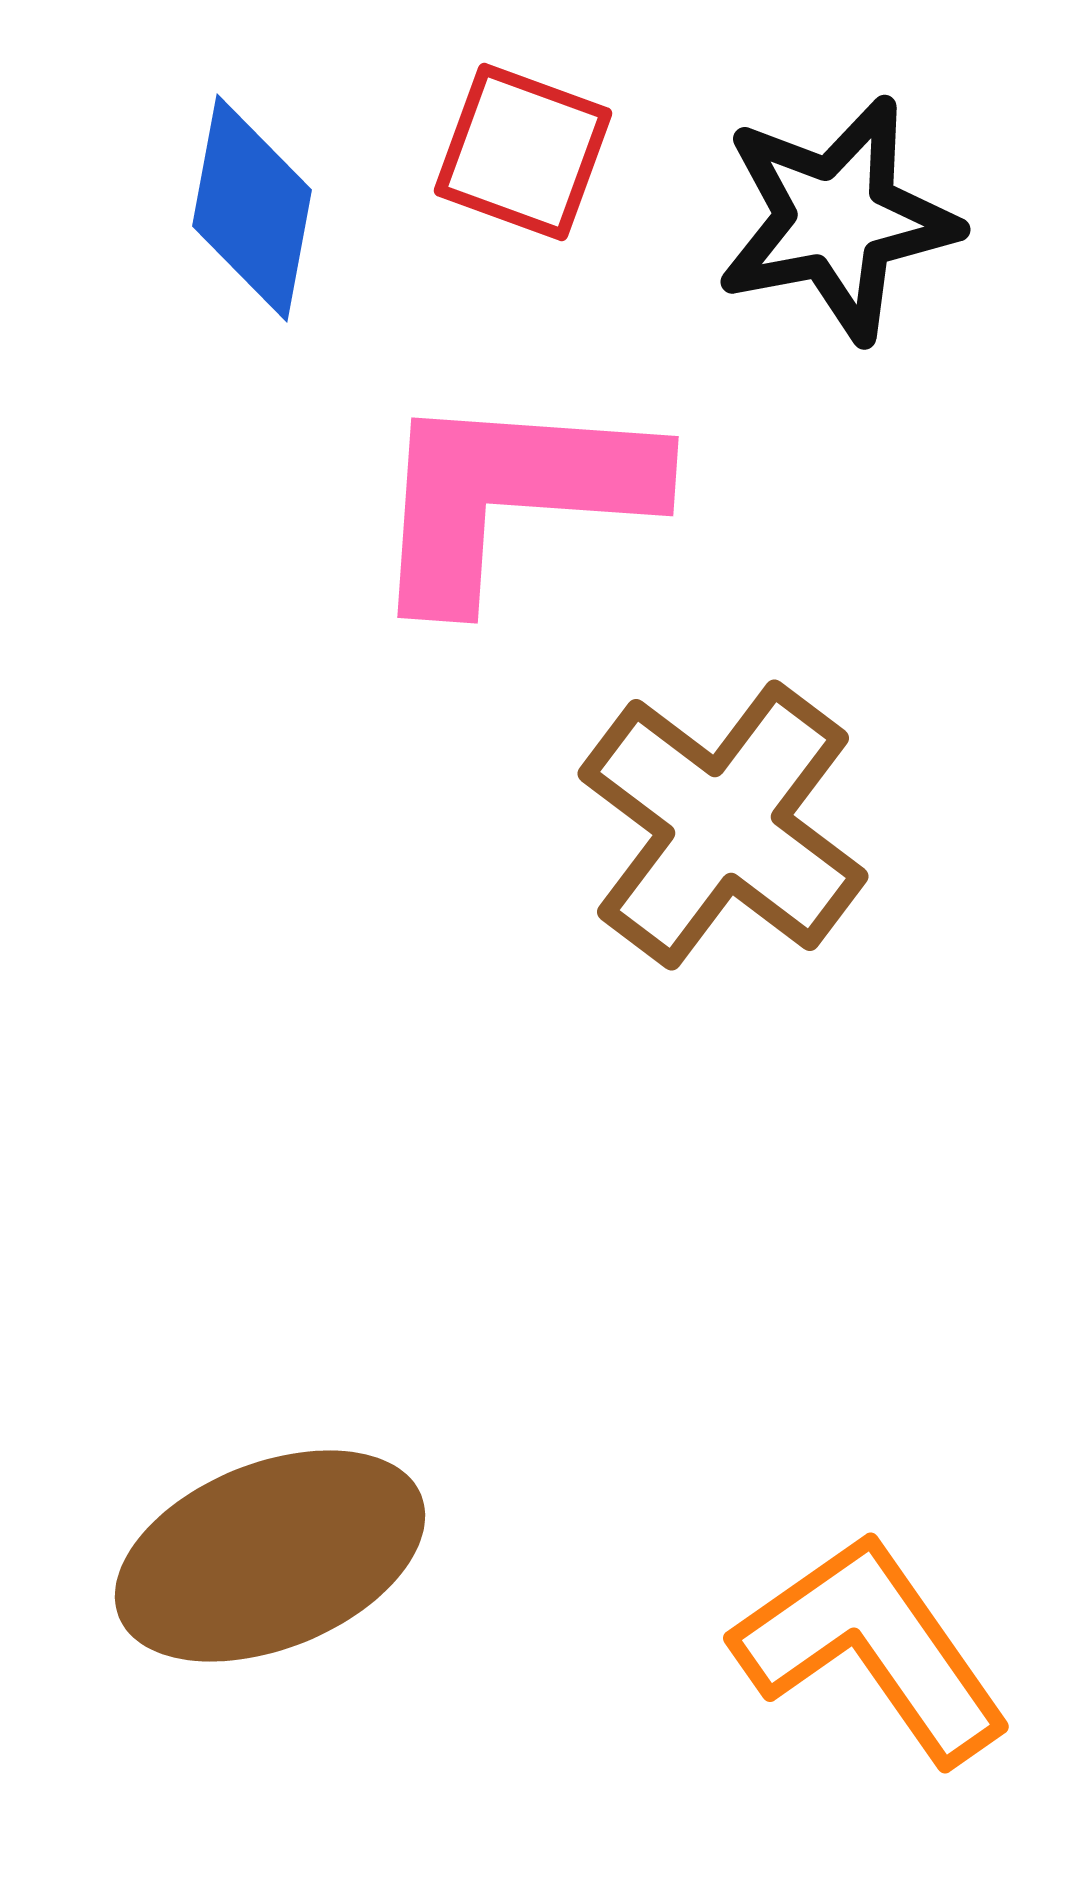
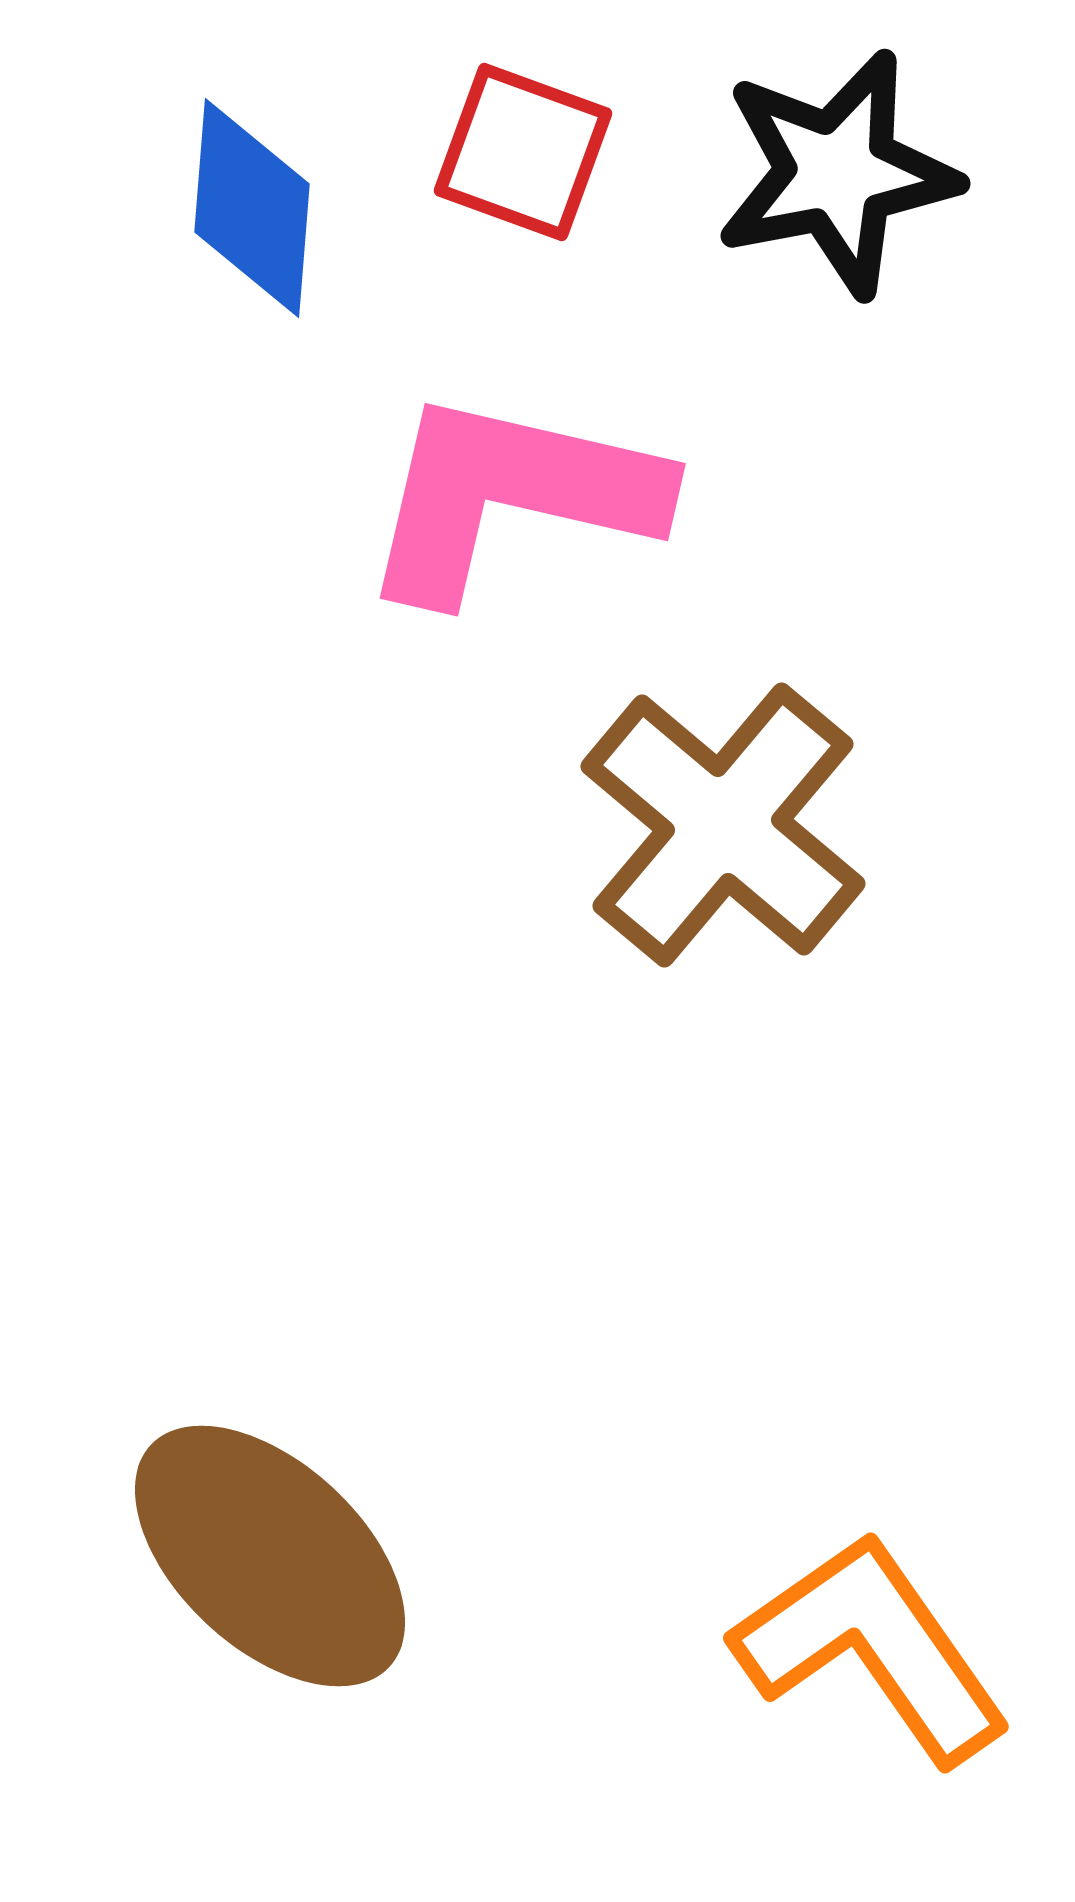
blue diamond: rotated 6 degrees counterclockwise
black star: moved 46 px up
pink L-shape: rotated 9 degrees clockwise
brown cross: rotated 3 degrees clockwise
brown ellipse: rotated 65 degrees clockwise
